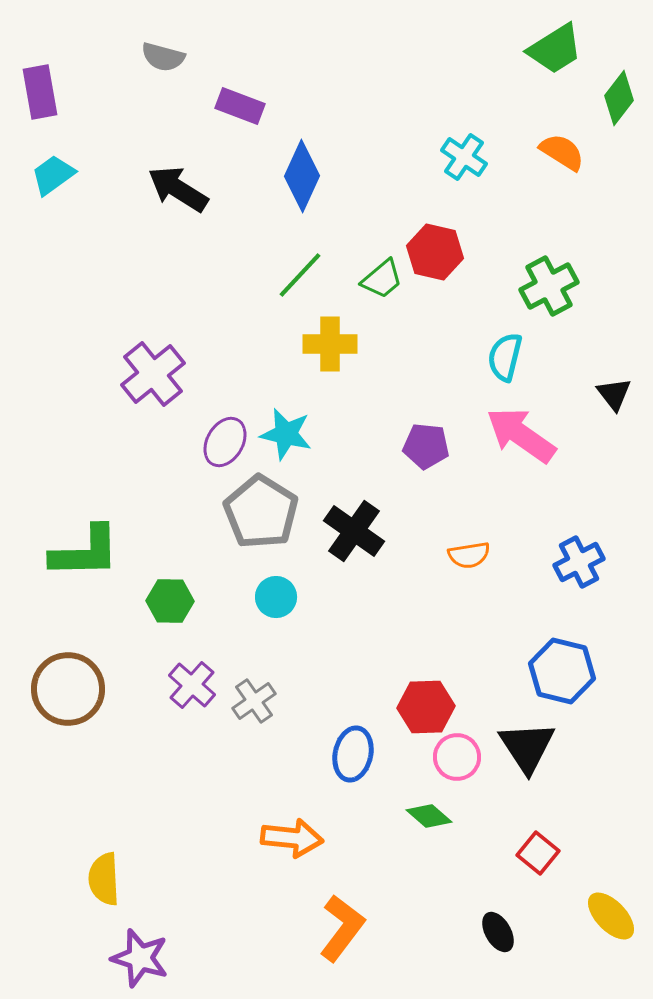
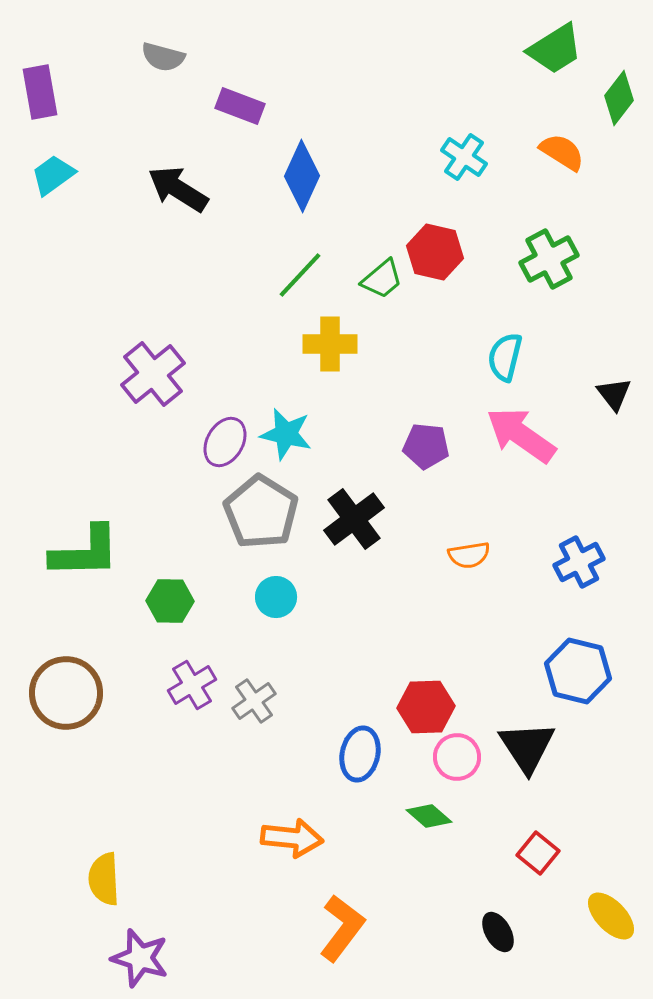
green cross at (549, 286): moved 27 px up
black cross at (354, 531): moved 12 px up; rotated 18 degrees clockwise
blue hexagon at (562, 671): moved 16 px right
purple cross at (192, 685): rotated 18 degrees clockwise
brown circle at (68, 689): moved 2 px left, 4 px down
blue ellipse at (353, 754): moved 7 px right
